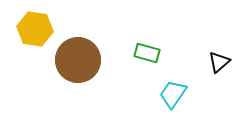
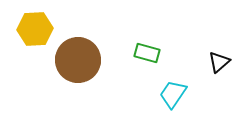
yellow hexagon: rotated 12 degrees counterclockwise
